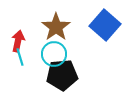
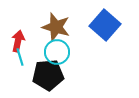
brown star: rotated 20 degrees counterclockwise
cyan circle: moved 3 px right, 2 px up
black pentagon: moved 14 px left
